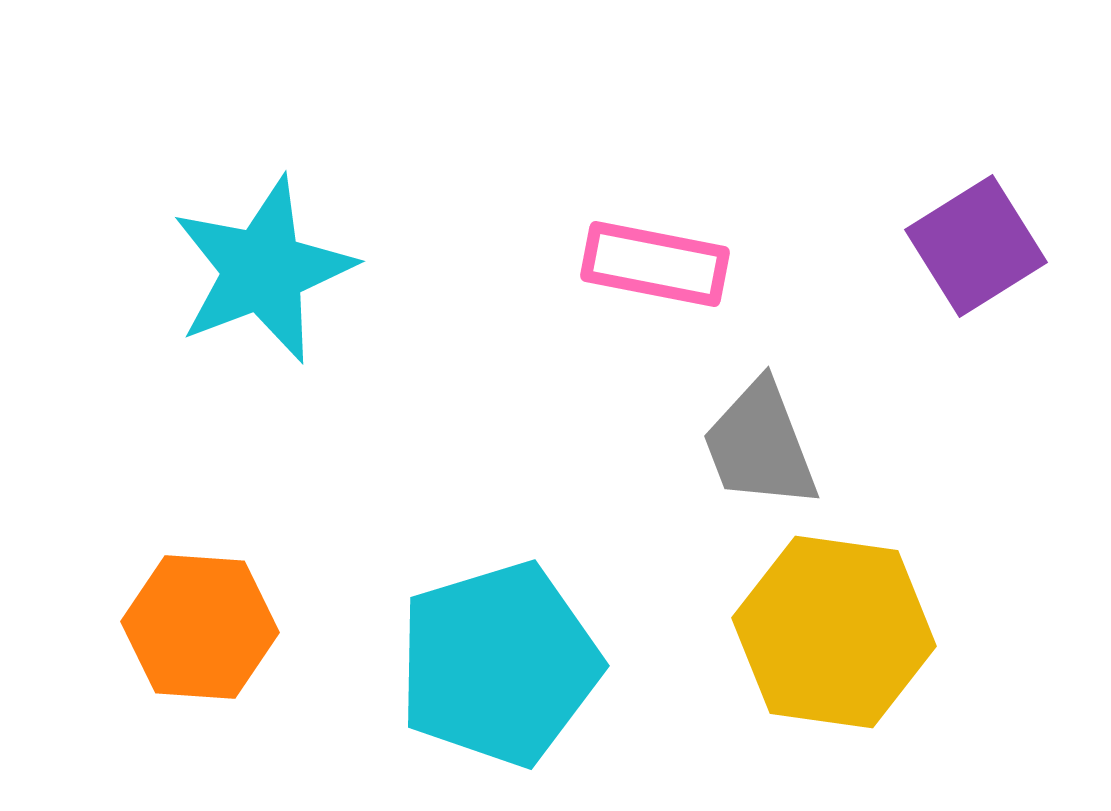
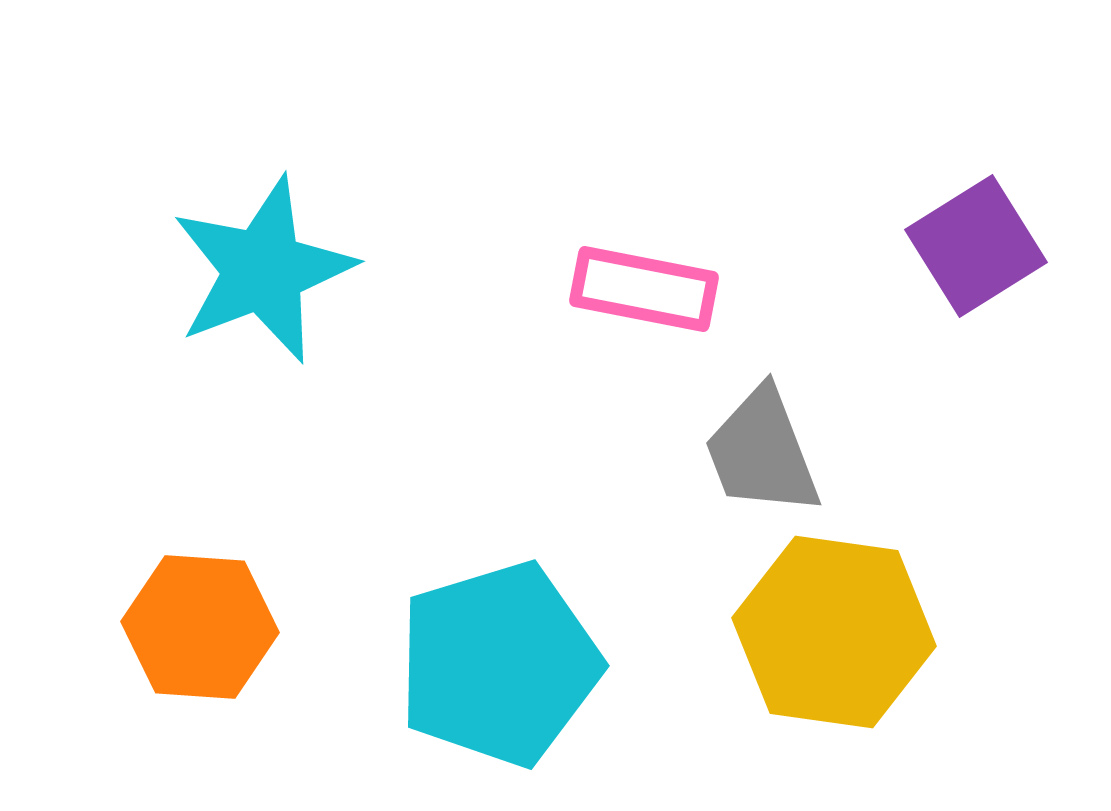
pink rectangle: moved 11 px left, 25 px down
gray trapezoid: moved 2 px right, 7 px down
